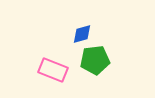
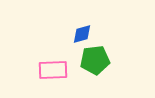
pink rectangle: rotated 24 degrees counterclockwise
